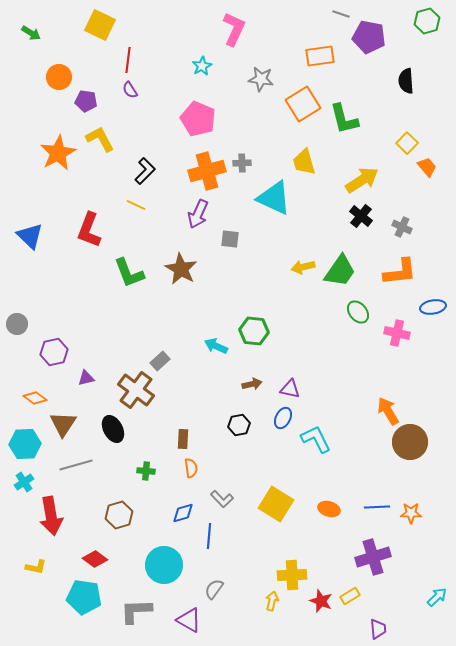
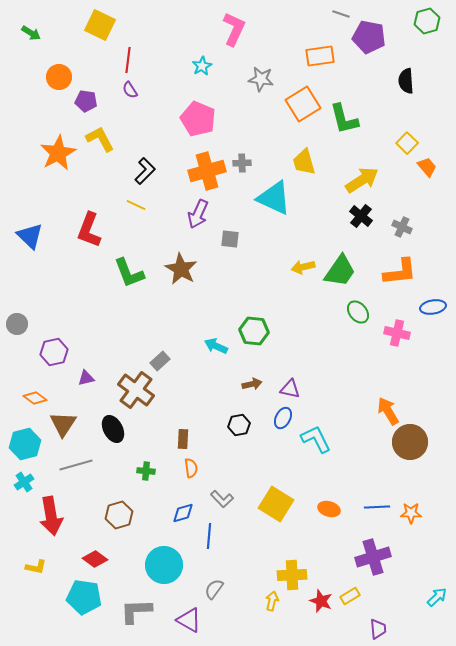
cyan hexagon at (25, 444): rotated 12 degrees counterclockwise
